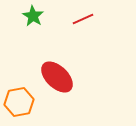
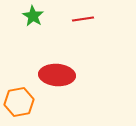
red line: rotated 15 degrees clockwise
red ellipse: moved 2 px up; rotated 40 degrees counterclockwise
